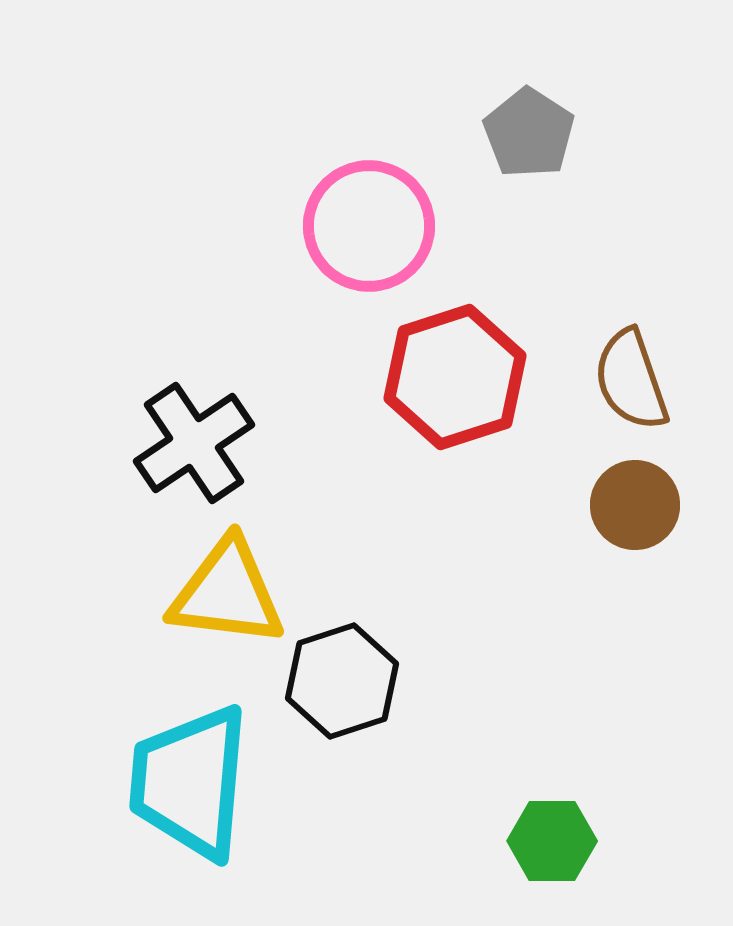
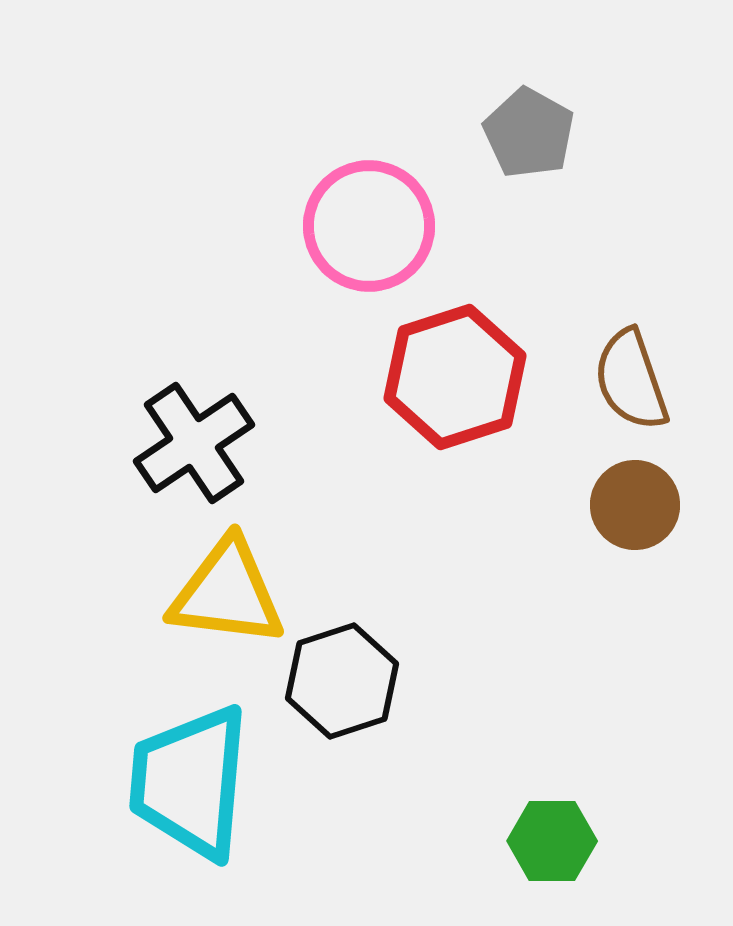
gray pentagon: rotated 4 degrees counterclockwise
